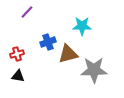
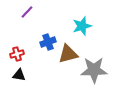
cyan star: rotated 18 degrees counterclockwise
black triangle: moved 1 px right, 1 px up
